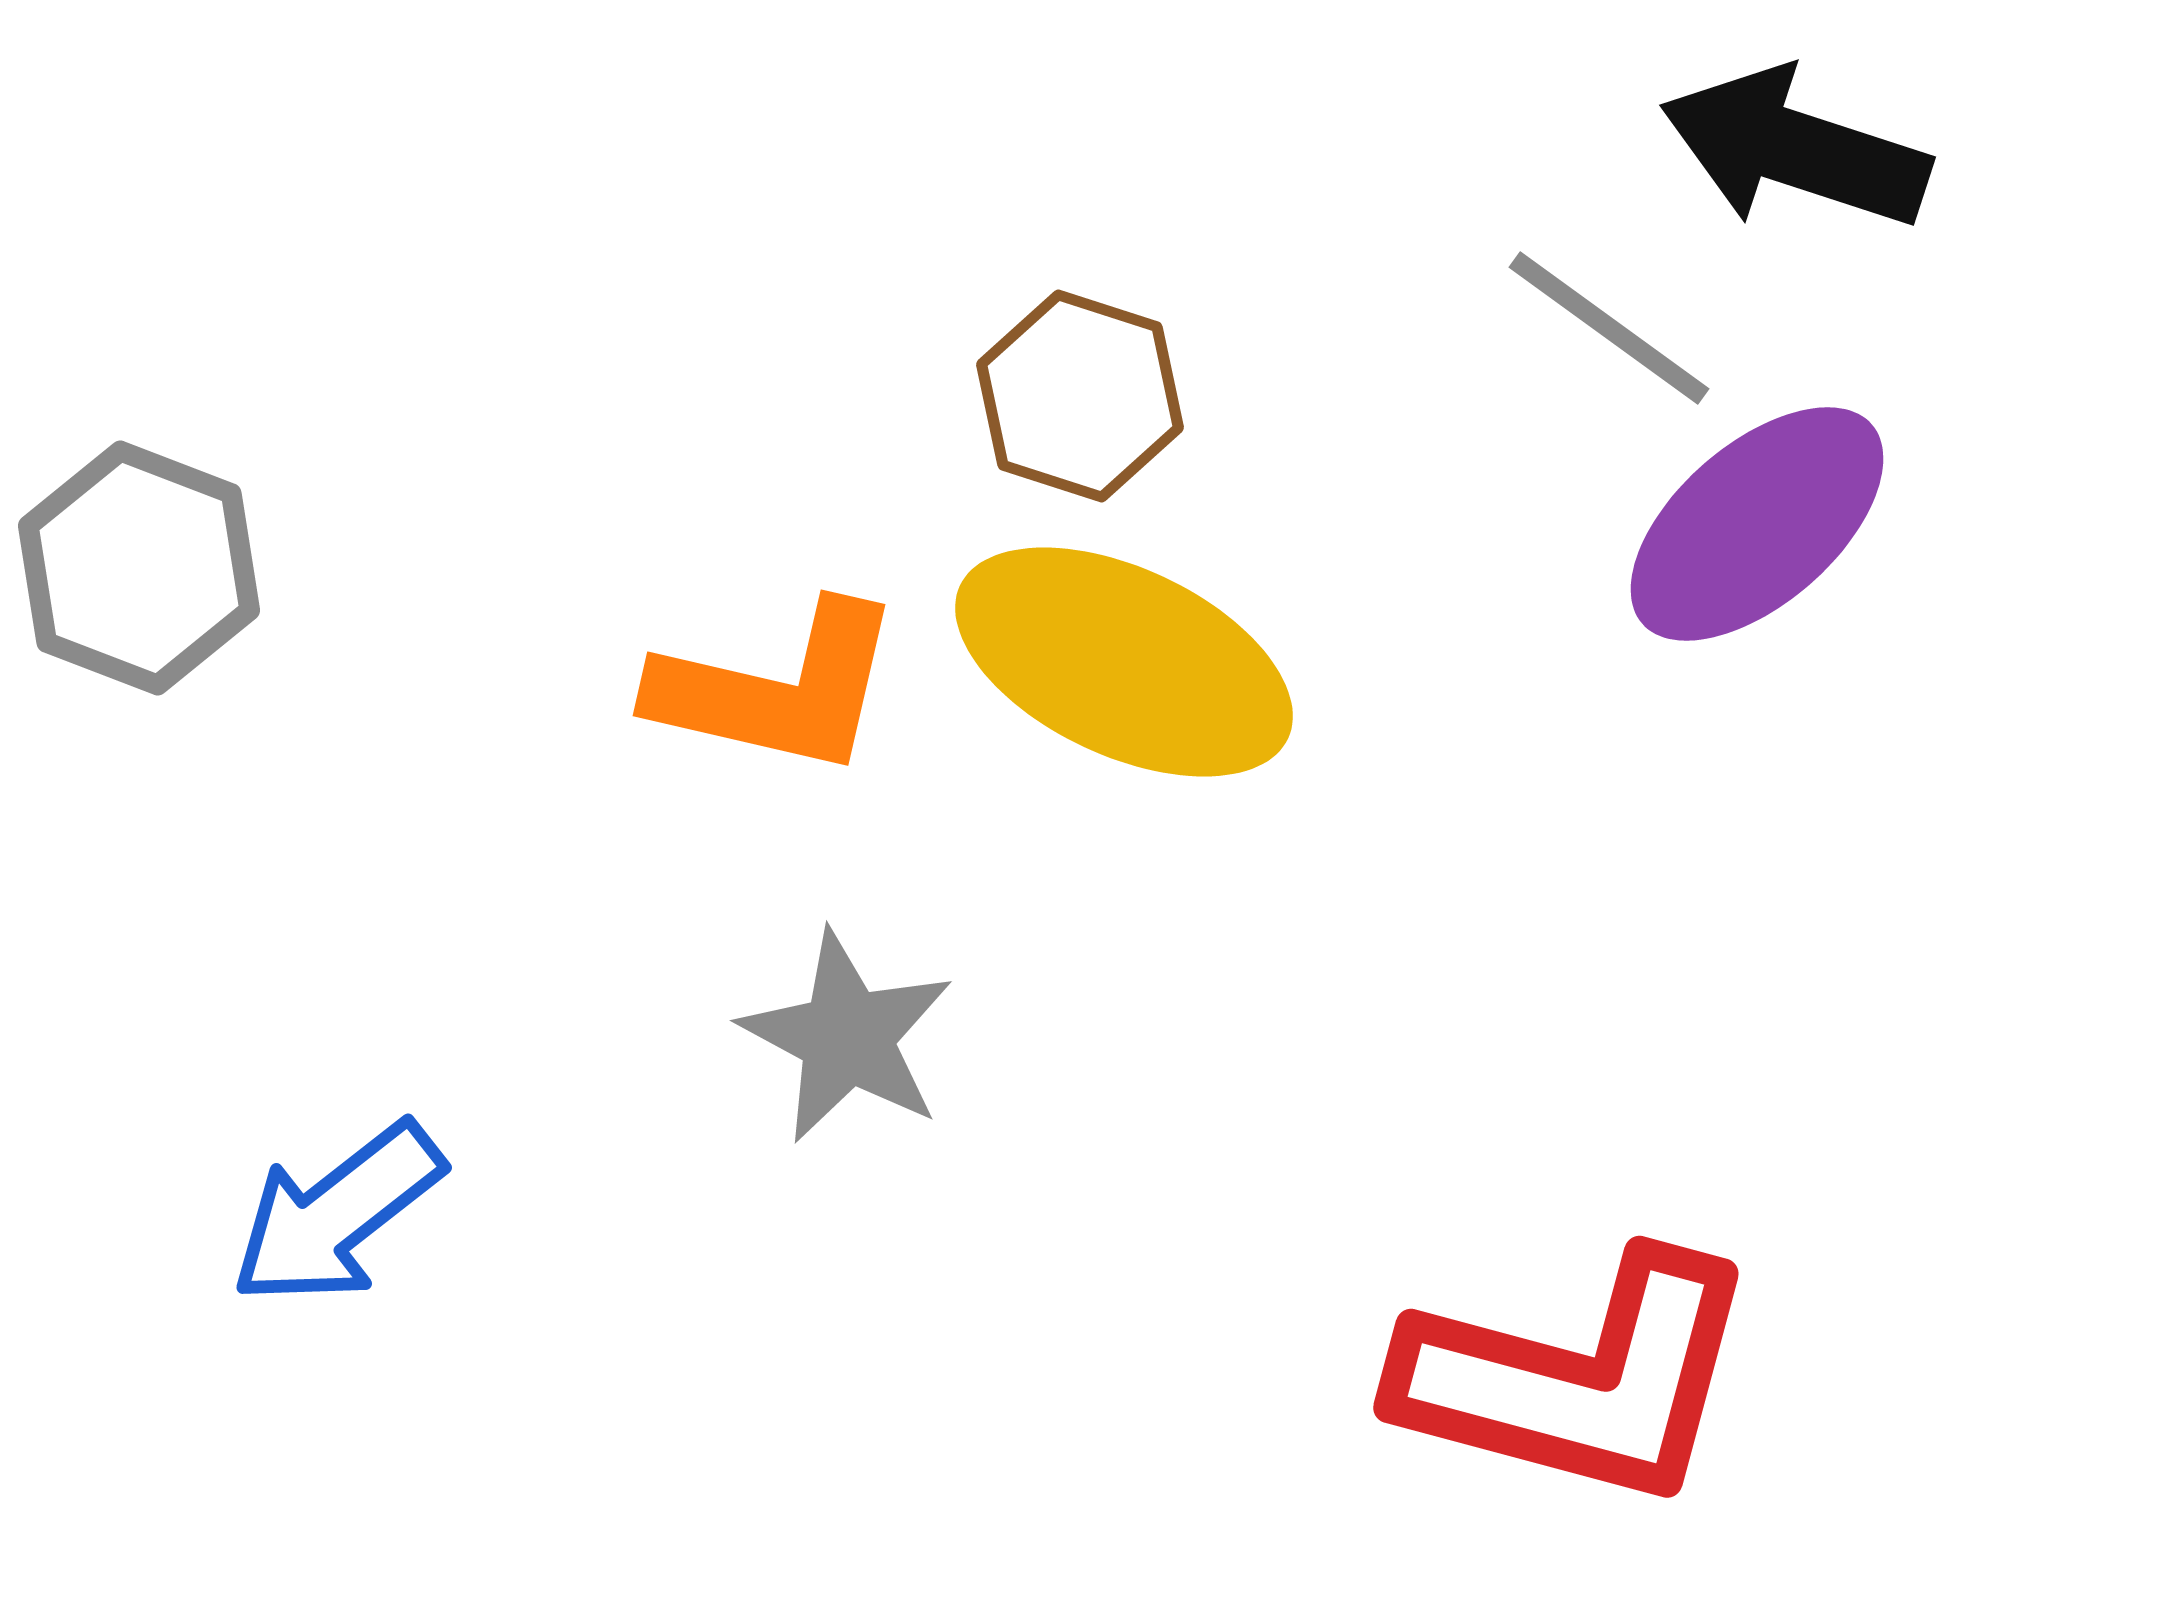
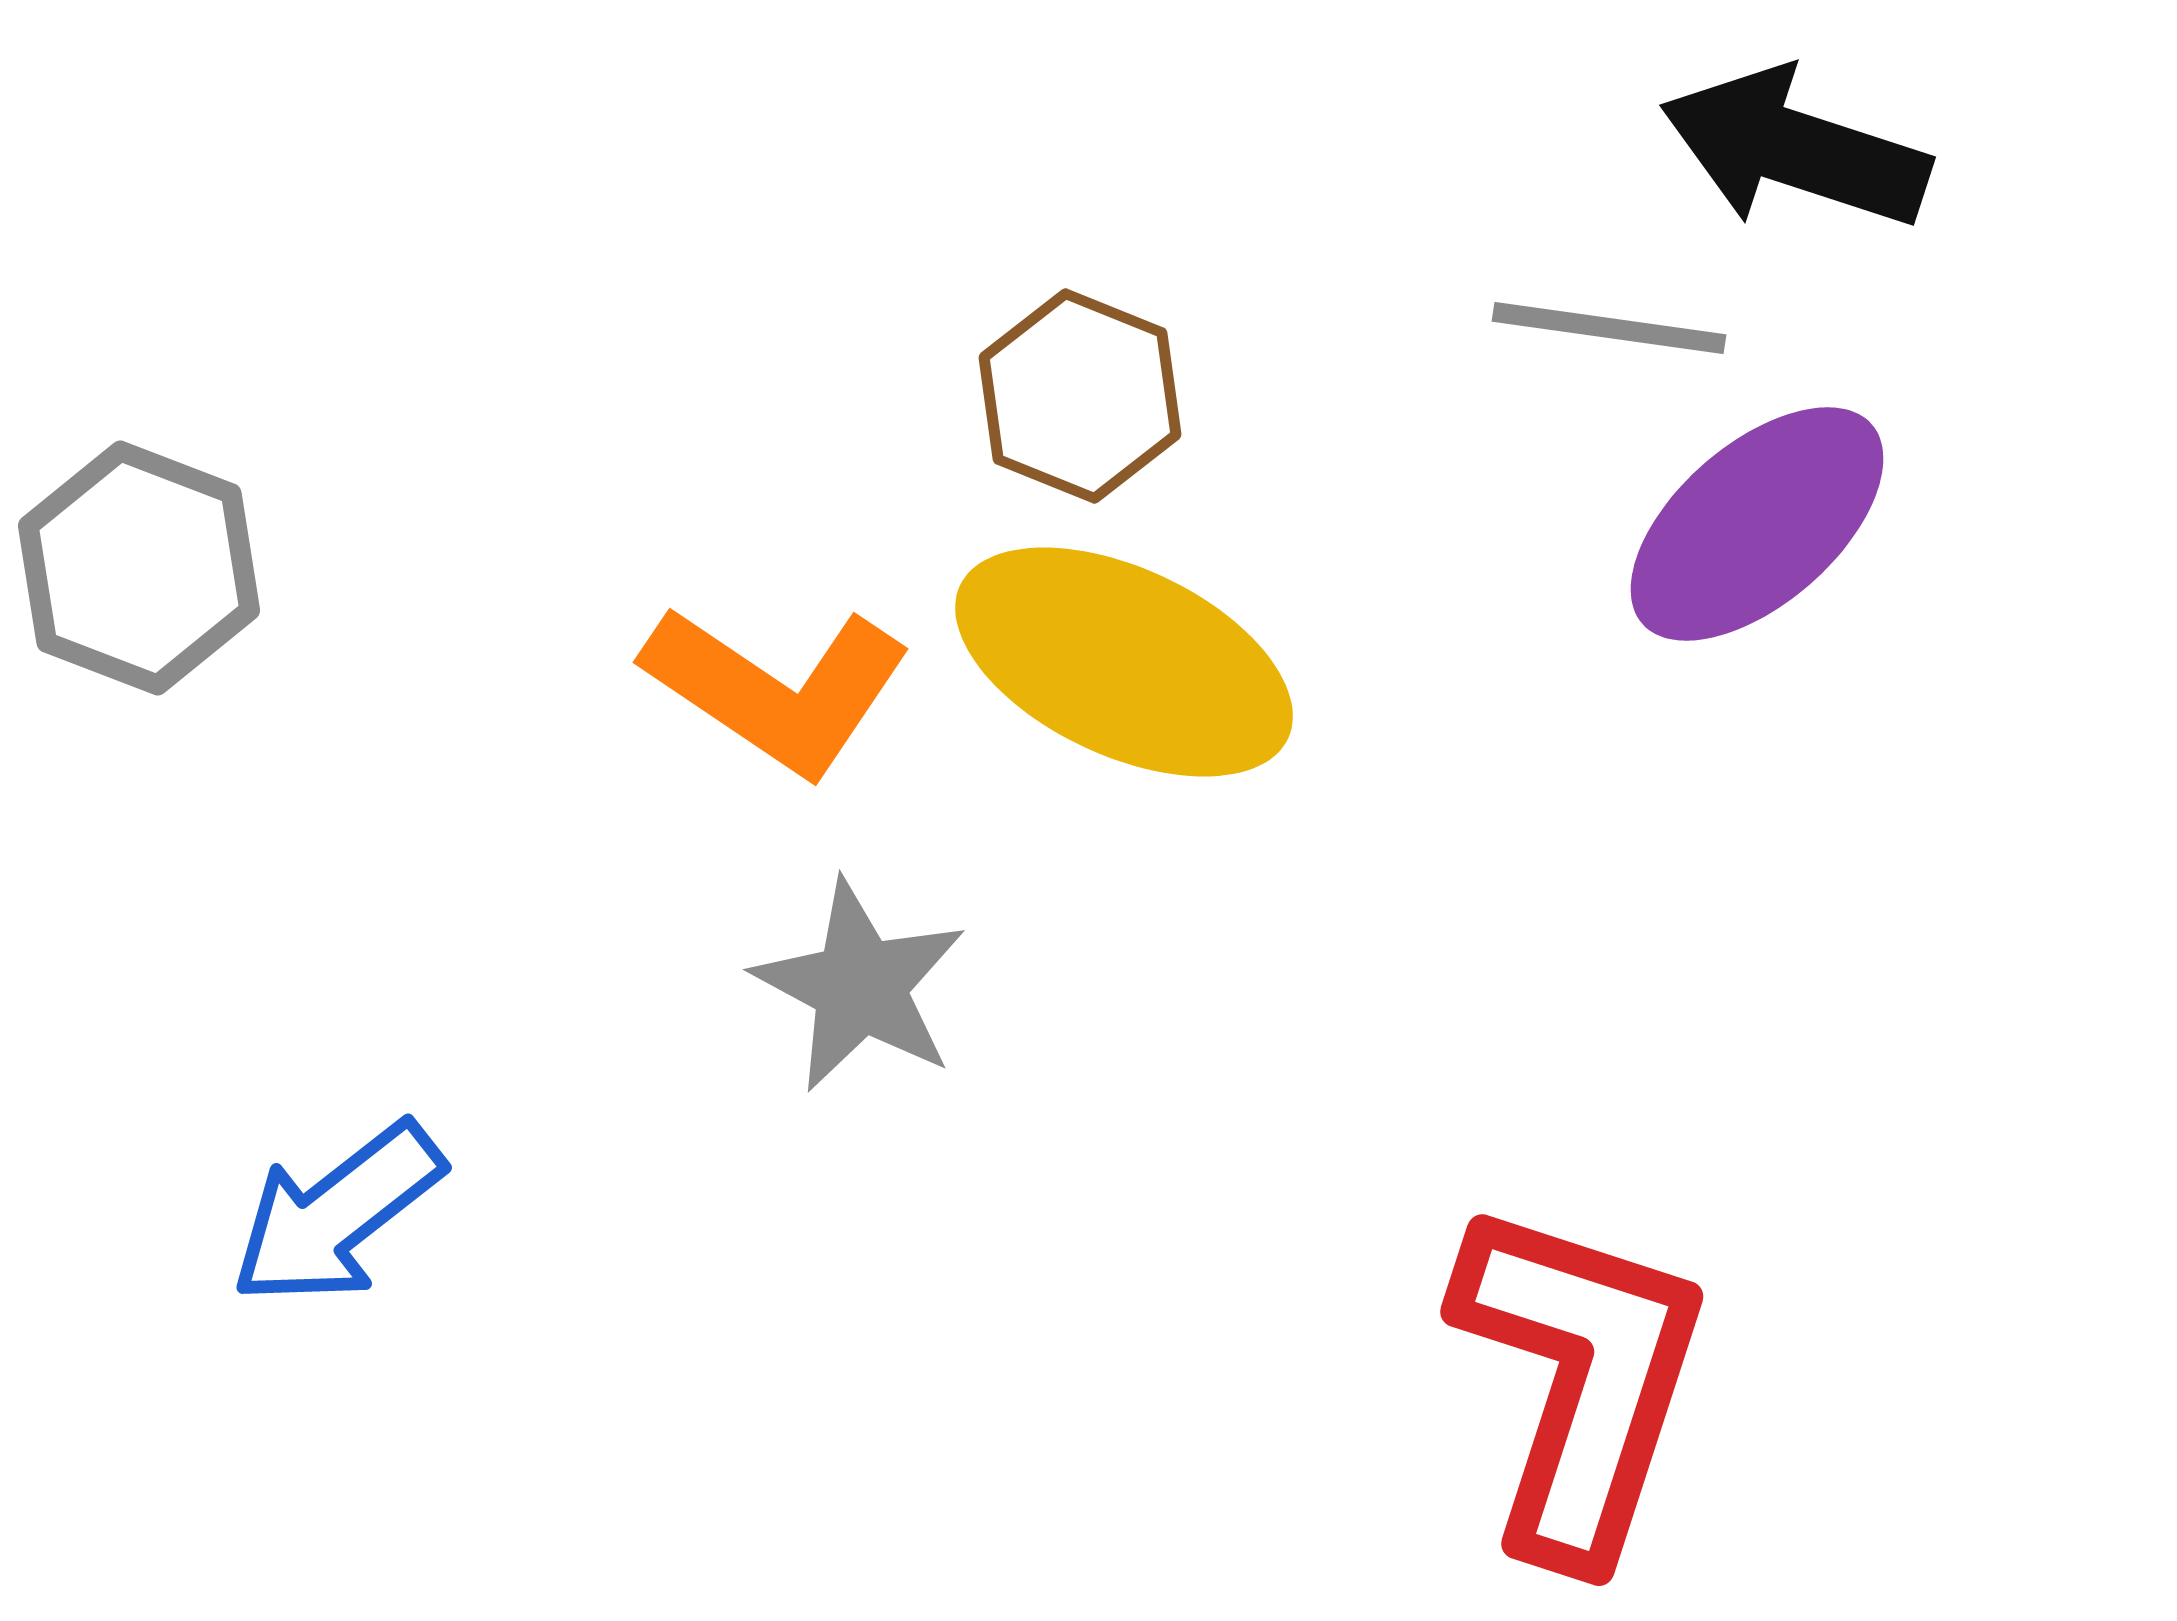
gray line: rotated 28 degrees counterclockwise
brown hexagon: rotated 4 degrees clockwise
orange L-shape: rotated 21 degrees clockwise
gray star: moved 13 px right, 51 px up
red L-shape: moved 2 px right, 1 px down; rotated 87 degrees counterclockwise
